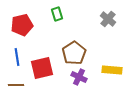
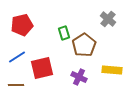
green rectangle: moved 7 px right, 19 px down
brown pentagon: moved 10 px right, 8 px up
blue line: rotated 66 degrees clockwise
